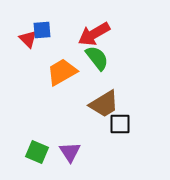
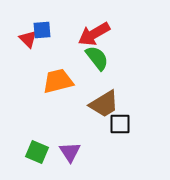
orange trapezoid: moved 4 px left, 9 px down; rotated 16 degrees clockwise
